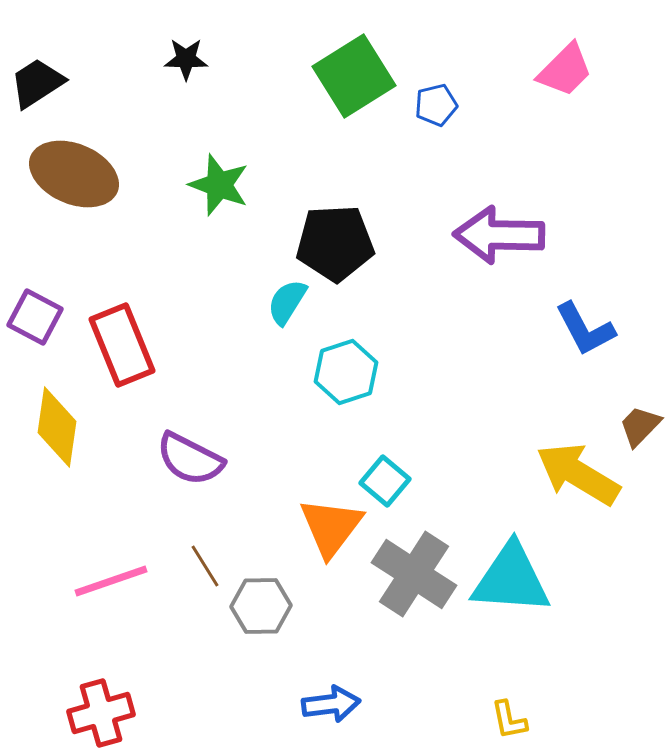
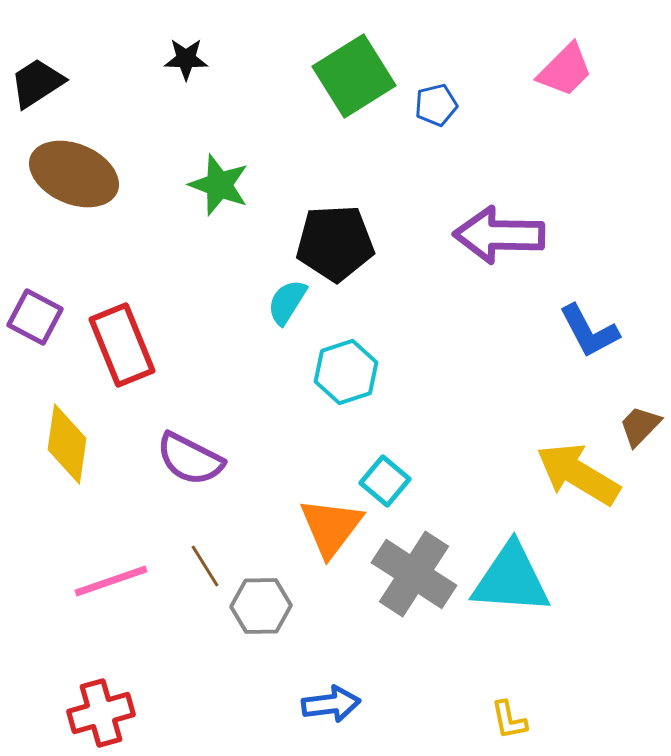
blue L-shape: moved 4 px right, 2 px down
yellow diamond: moved 10 px right, 17 px down
